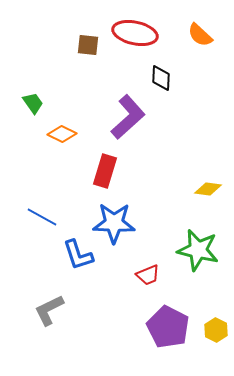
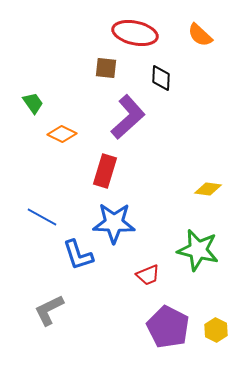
brown square: moved 18 px right, 23 px down
